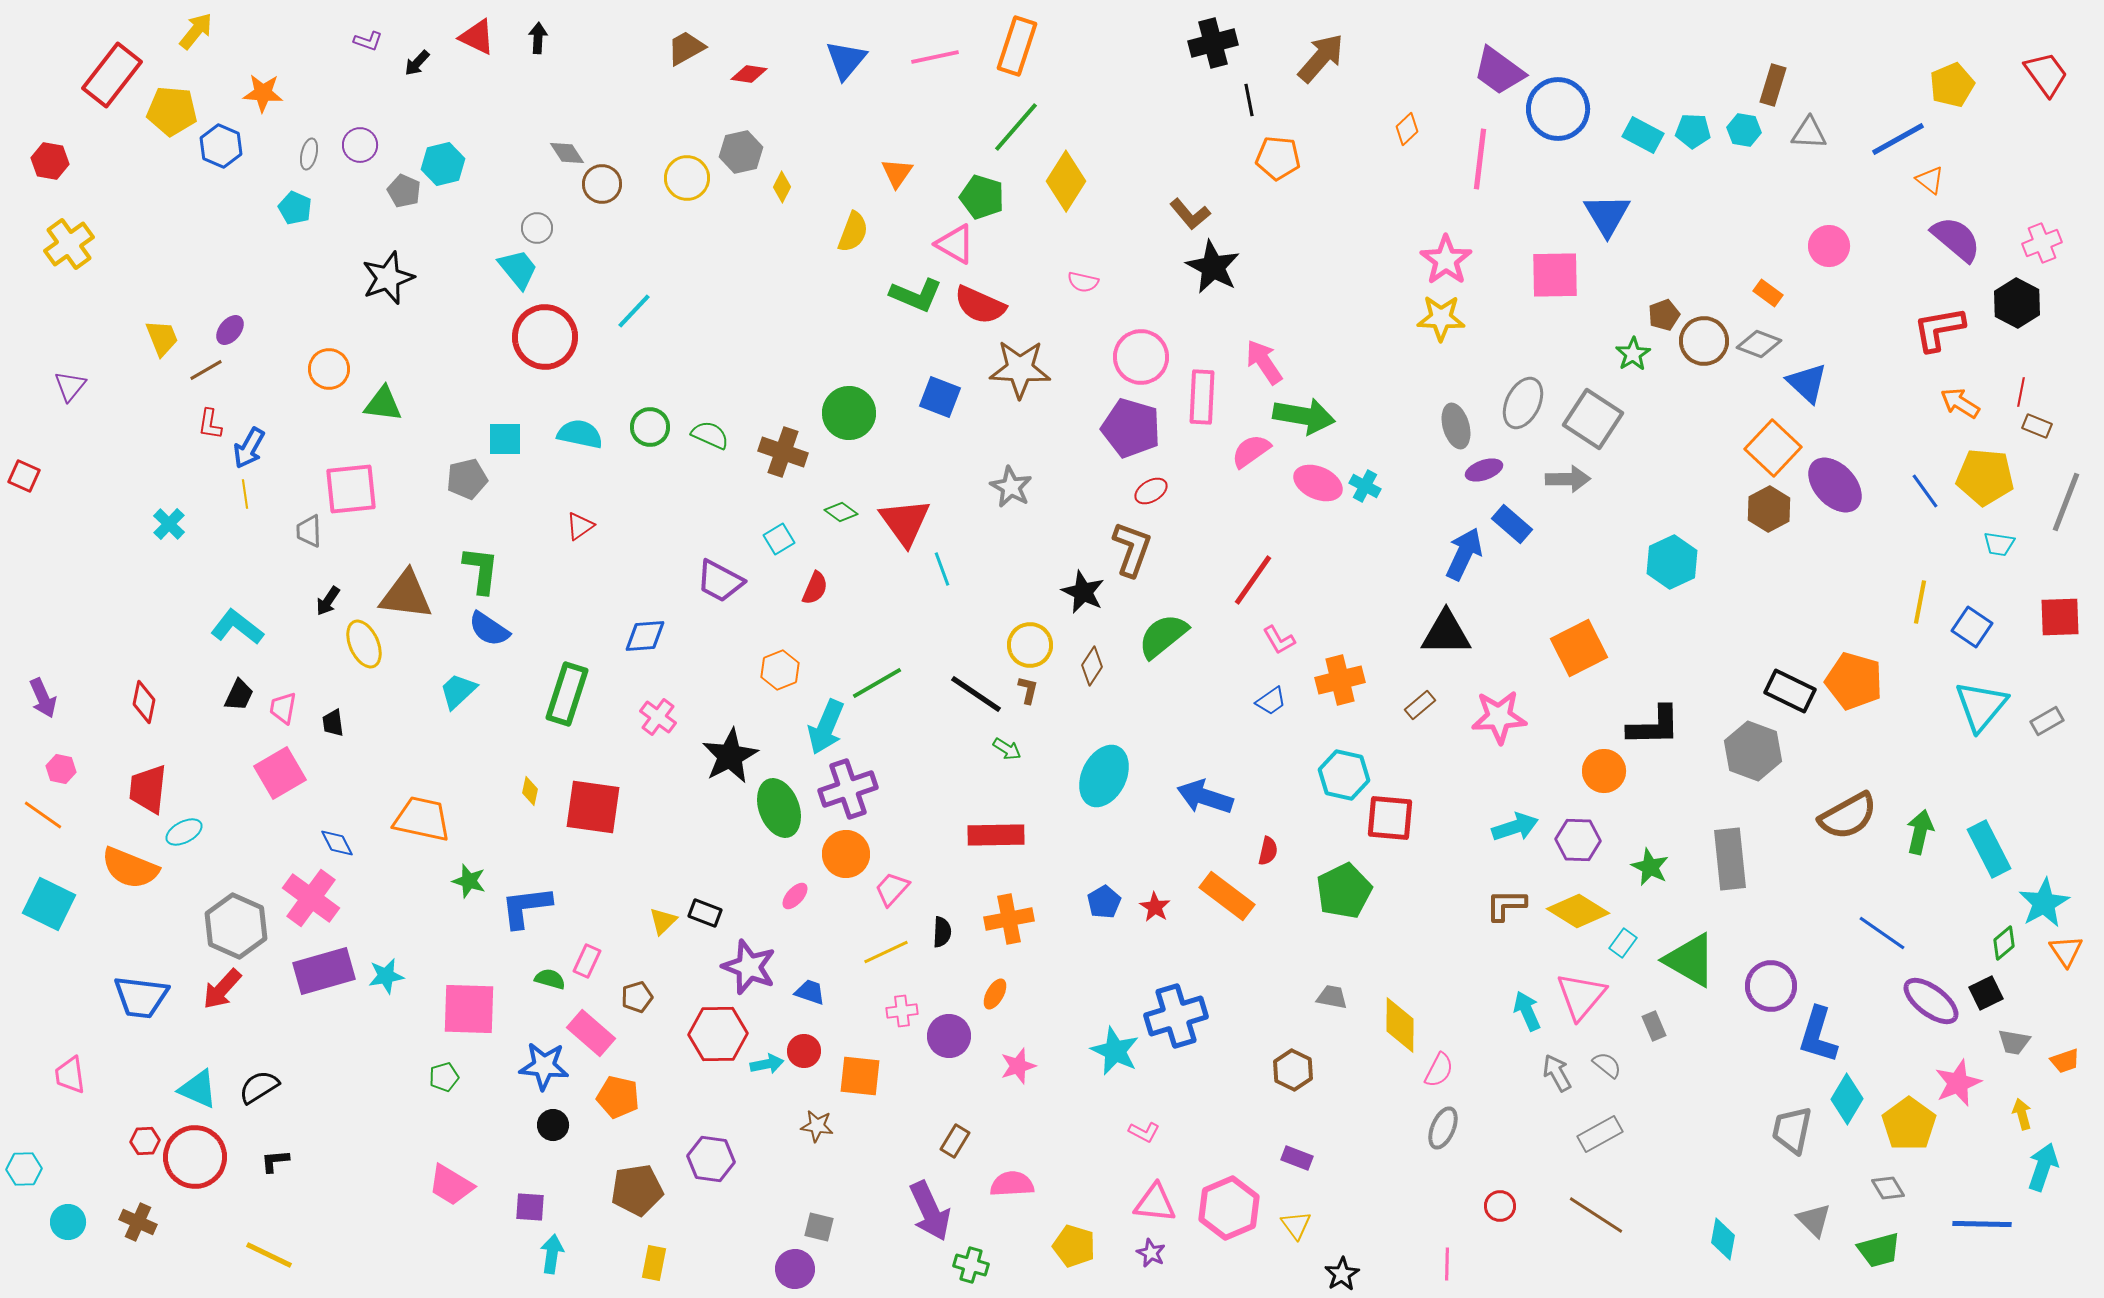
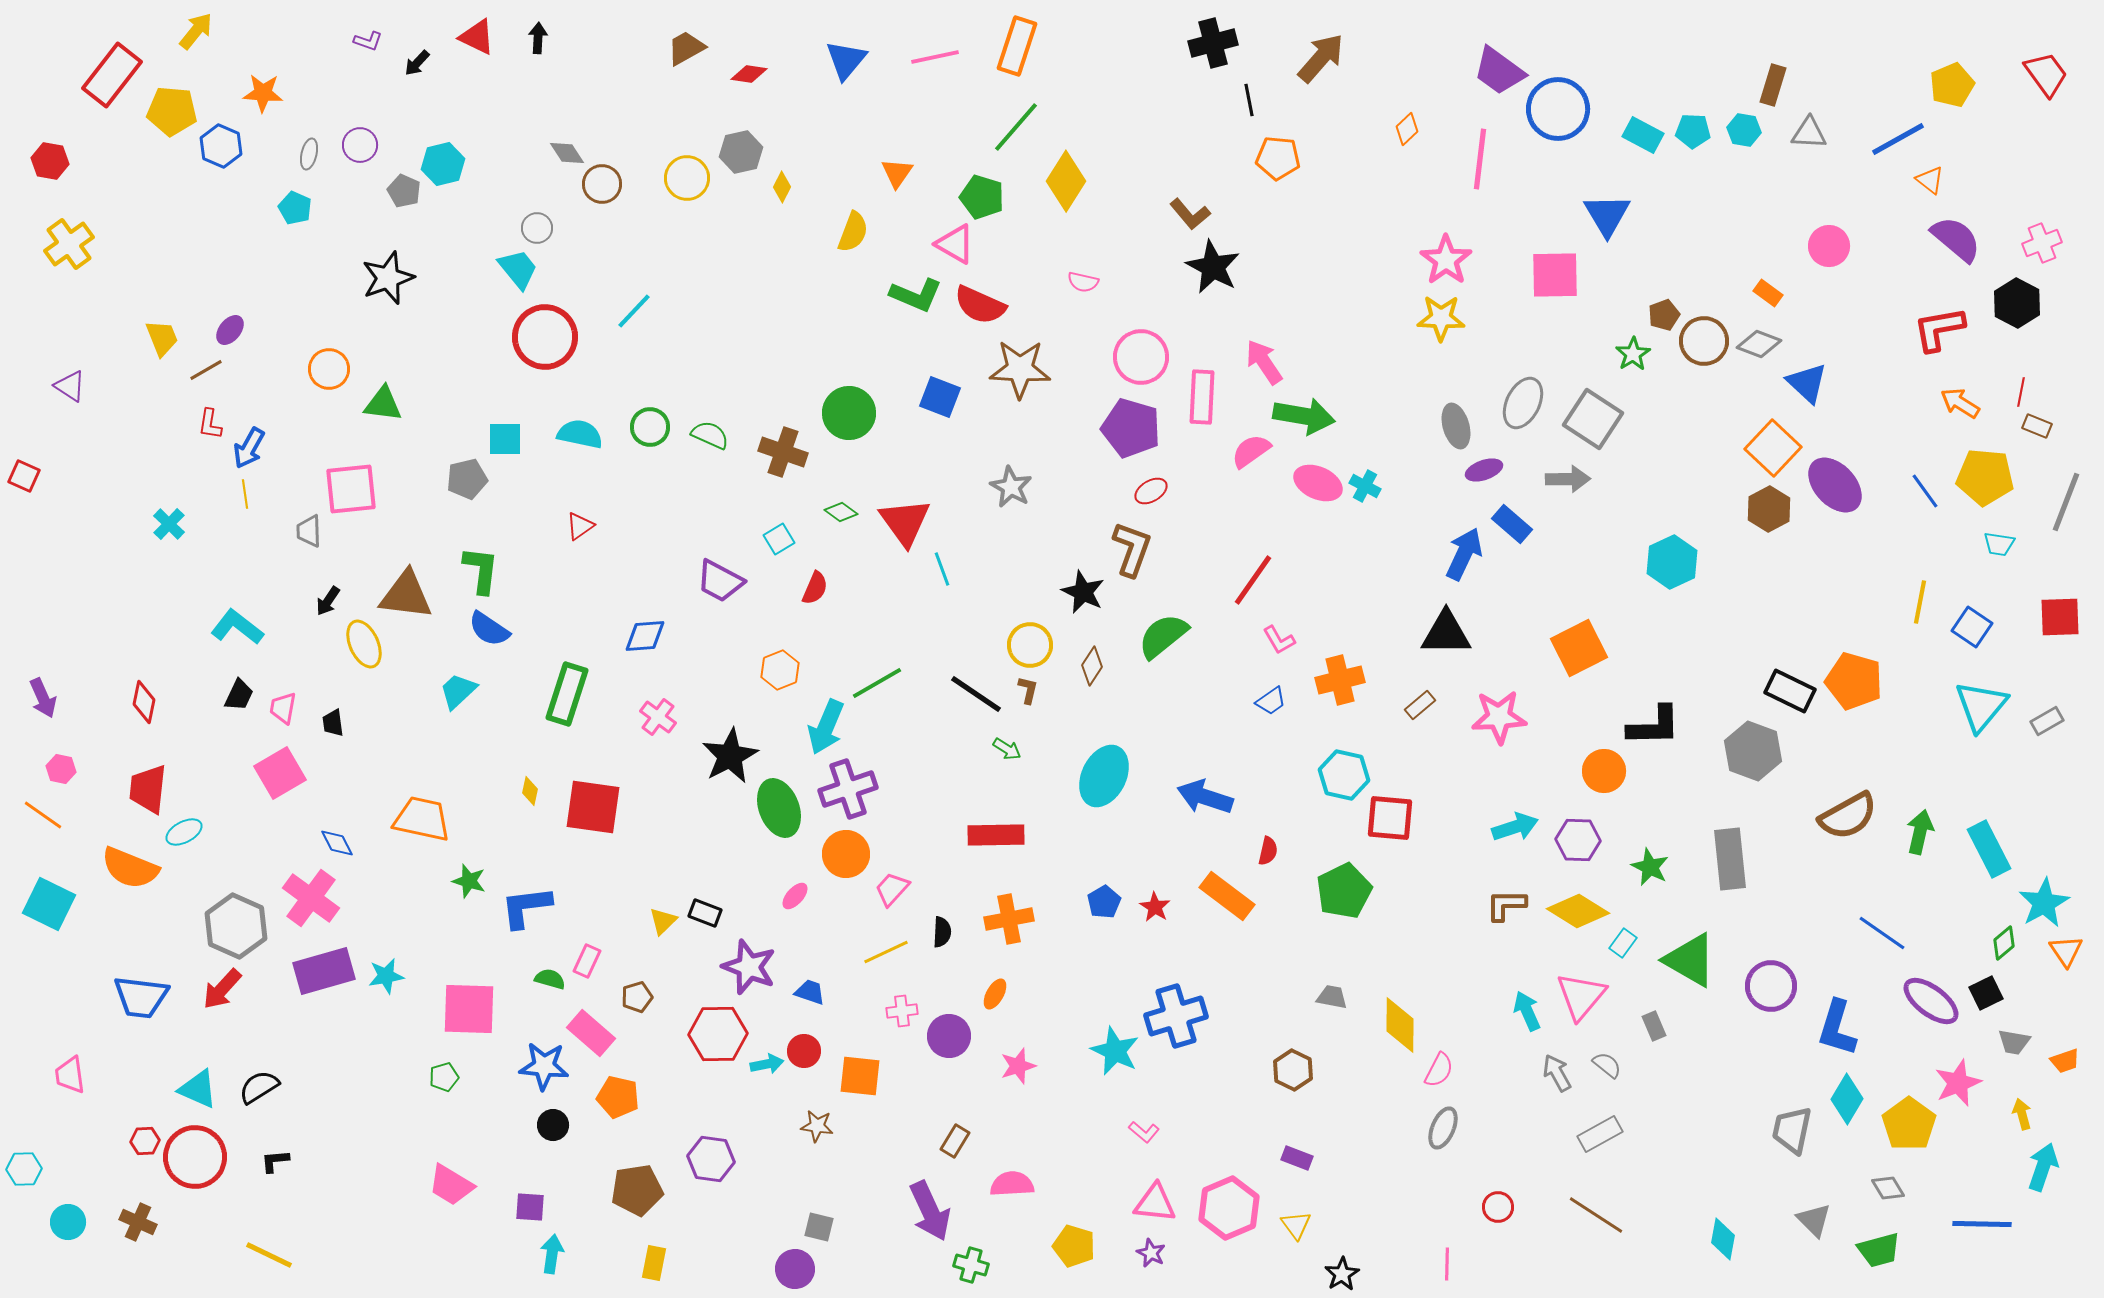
purple triangle at (70, 386): rotated 36 degrees counterclockwise
blue L-shape at (1818, 1035): moved 19 px right, 7 px up
pink L-shape at (1144, 1132): rotated 12 degrees clockwise
red circle at (1500, 1206): moved 2 px left, 1 px down
